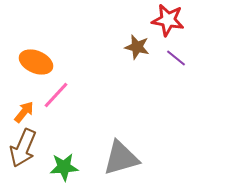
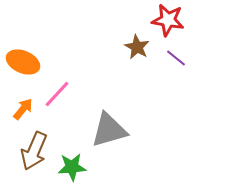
brown star: rotated 15 degrees clockwise
orange ellipse: moved 13 px left
pink line: moved 1 px right, 1 px up
orange arrow: moved 1 px left, 3 px up
brown arrow: moved 11 px right, 3 px down
gray triangle: moved 12 px left, 28 px up
green star: moved 8 px right
